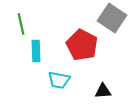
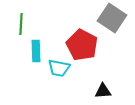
green line: rotated 15 degrees clockwise
cyan trapezoid: moved 12 px up
